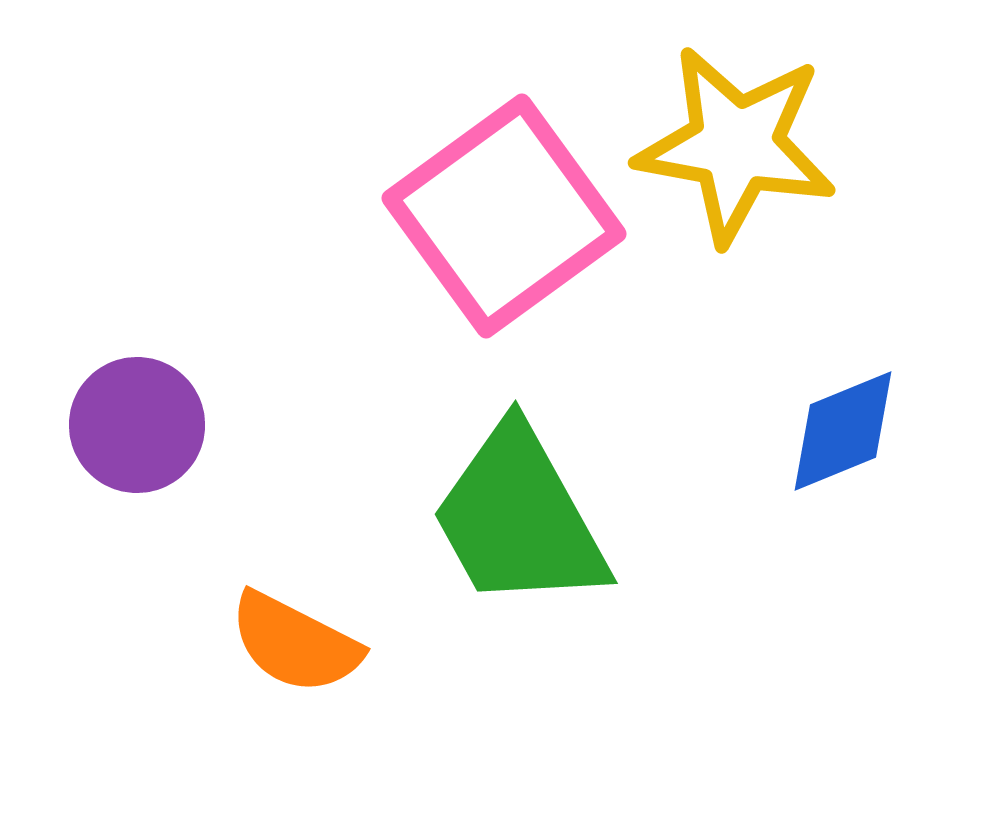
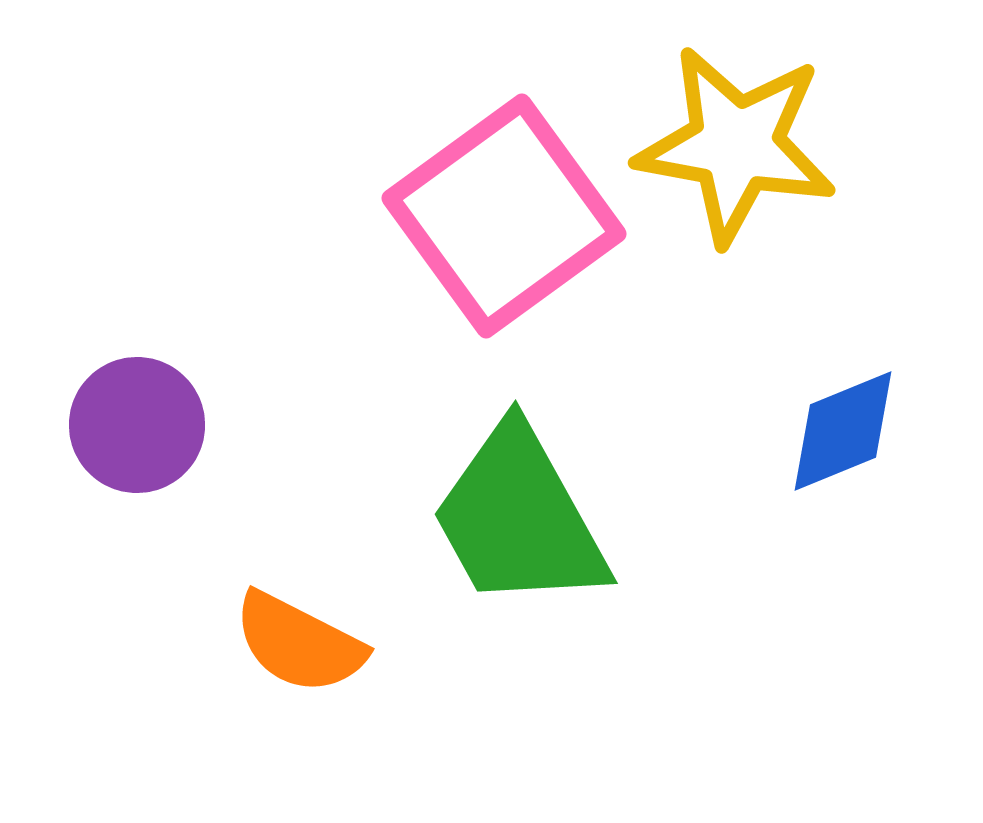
orange semicircle: moved 4 px right
